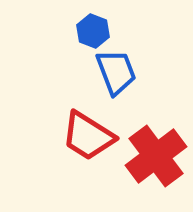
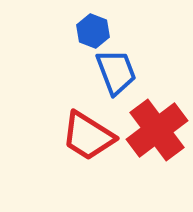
red cross: moved 1 px right, 26 px up
